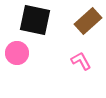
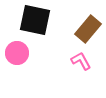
brown rectangle: moved 8 px down; rotated 8 degrees counterclockwise
